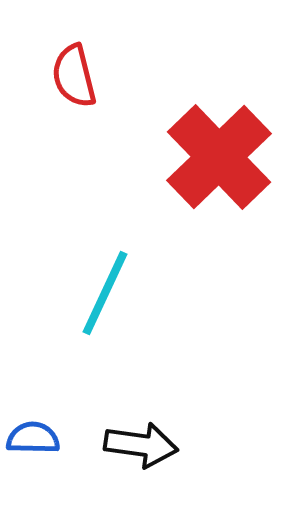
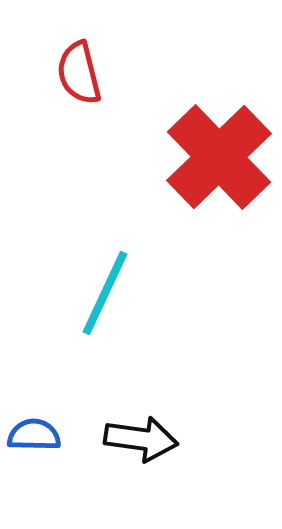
red semicircle: moved 5 px right, 3 px up
blue semicircle: moved 1 px right, 3 px up
black arrow: moved 6 px up
